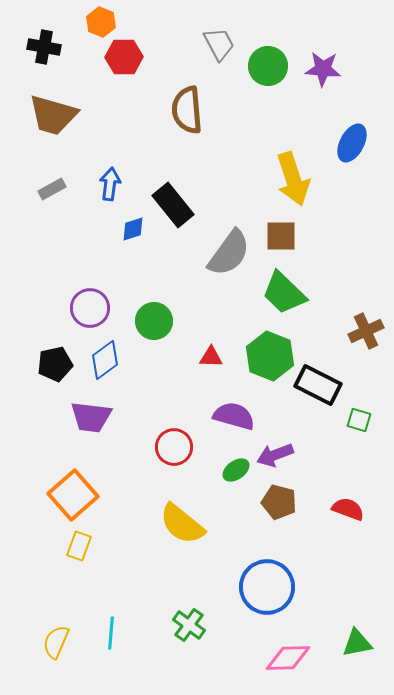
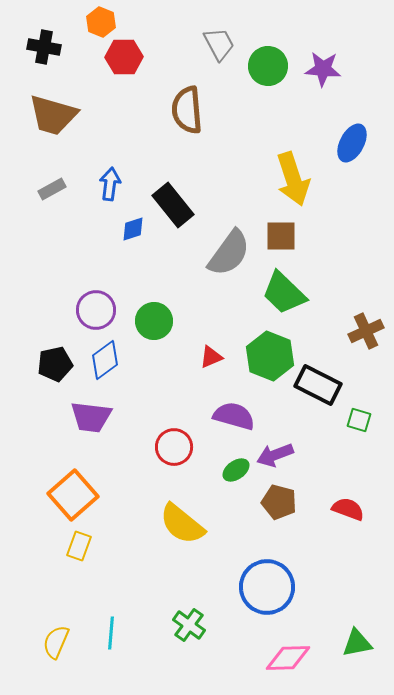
purple circle at (90, 308): moved 6 px right, 2 px down
red triangle at (211, 357): rotated 25 degrees counterclockwise
